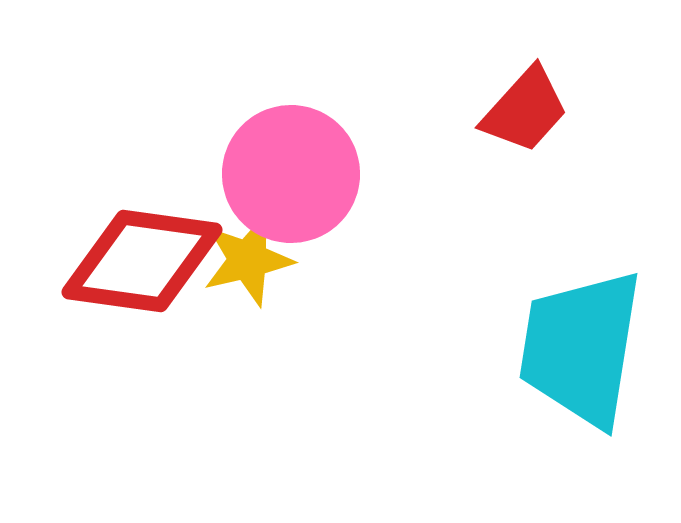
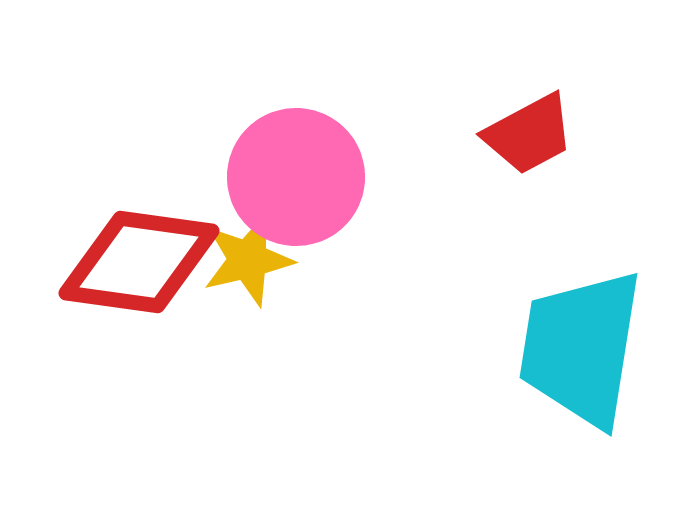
red trapezoid: moved 4 px right, 24 px down; rotated 20 degrees clockwise
pink circle: moved 5 px right, 3 px down
red diamond: moved 3 px left, 1 px down
